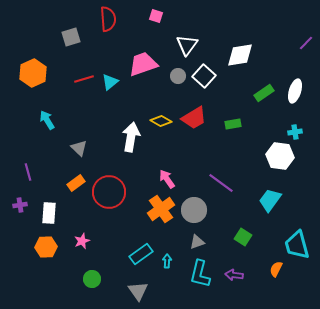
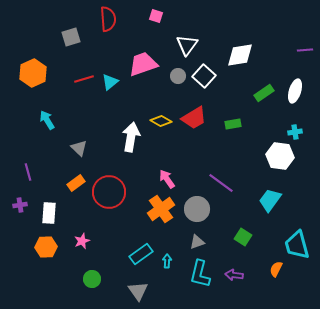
purple line at (306, 43): moved 1 px left, 7 px down; rotated 42 degrees clockwise
gray circle at (194, 210): moved 3 px right, 1 px up
